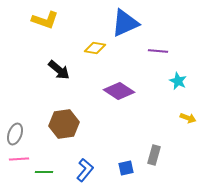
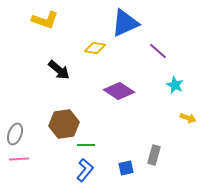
purple line: rotated 36 degrees clockwise
cyan star: moved 3 px left, 4 px down
green line: moved 42 px right, 27 px up
